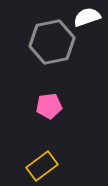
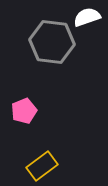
gray hexagon: rotated 18 degrees clockwise
pink pentagon: moved 25 px left, 5 px down; rotated 15 degrees counterclockwise
